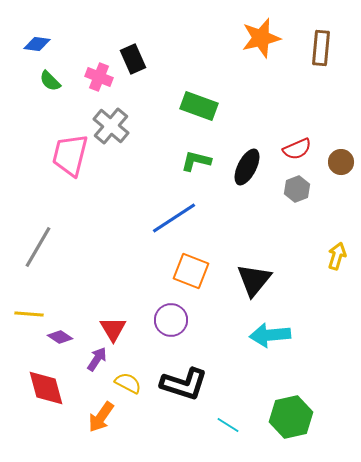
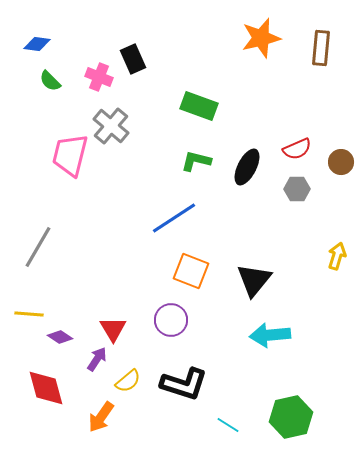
gray hexagon: rotated 20 degrees clockwise
yellow semicircle: moved 2 px up; rotated 112 degrees clockwise
